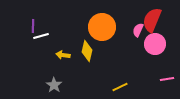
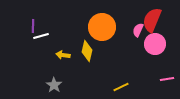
yellow line: moved 1 px right
